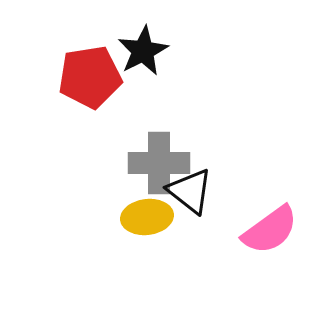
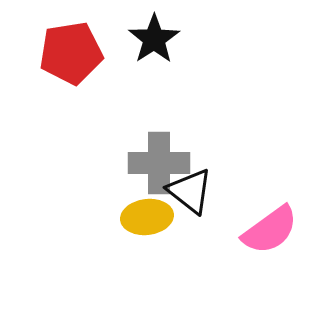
black star: moved 11 px right, 12 px up; rotated 6 degrees counterclockwise
red pentagon: moved 19 px left, 24 px up
